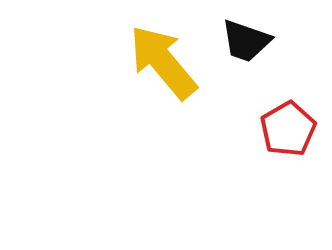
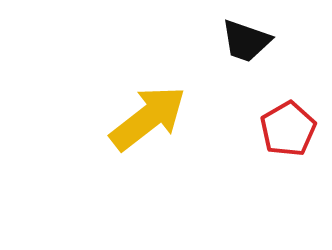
yellow arrow: moved 15 px left, 56 px down; rotated 92 degrees clockwise
